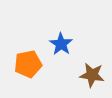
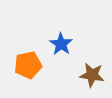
orange pentagon: moved 1 px down
